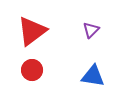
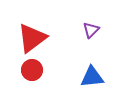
red triangle: moved 7 px down
blue triangle: moved 1 px left, 1 px down; rotated 15 degrees counterclockwise
